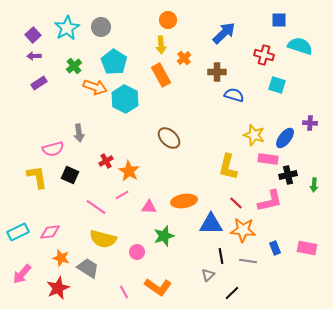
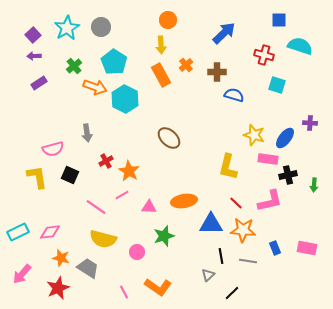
orange cross at (184, 58): moved 2 px right, 7 px down
gray arrow at (79, 133): moved 8 px right
